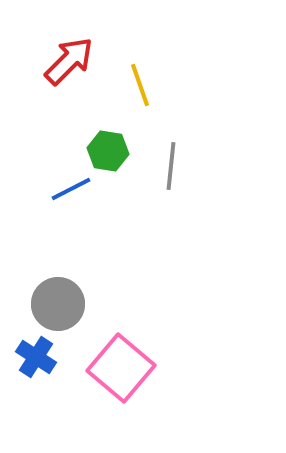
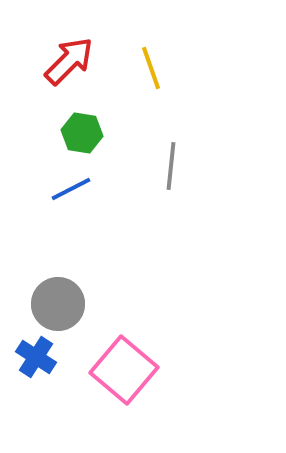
yellow line: moved 11 px right, 17 px up
green hexagon: moved 26 px left, 18 px up
pink square: moved 3 px right, 2 px down
